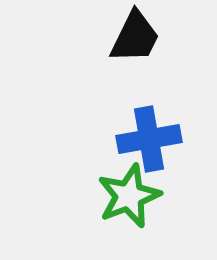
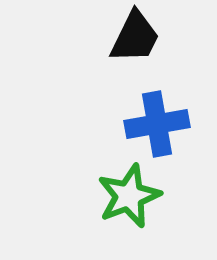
blue cross: moved 8 px right, 15 px up
